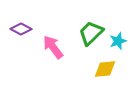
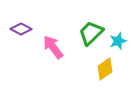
yellow diamond: rotated 30 degrees counterclockwise
